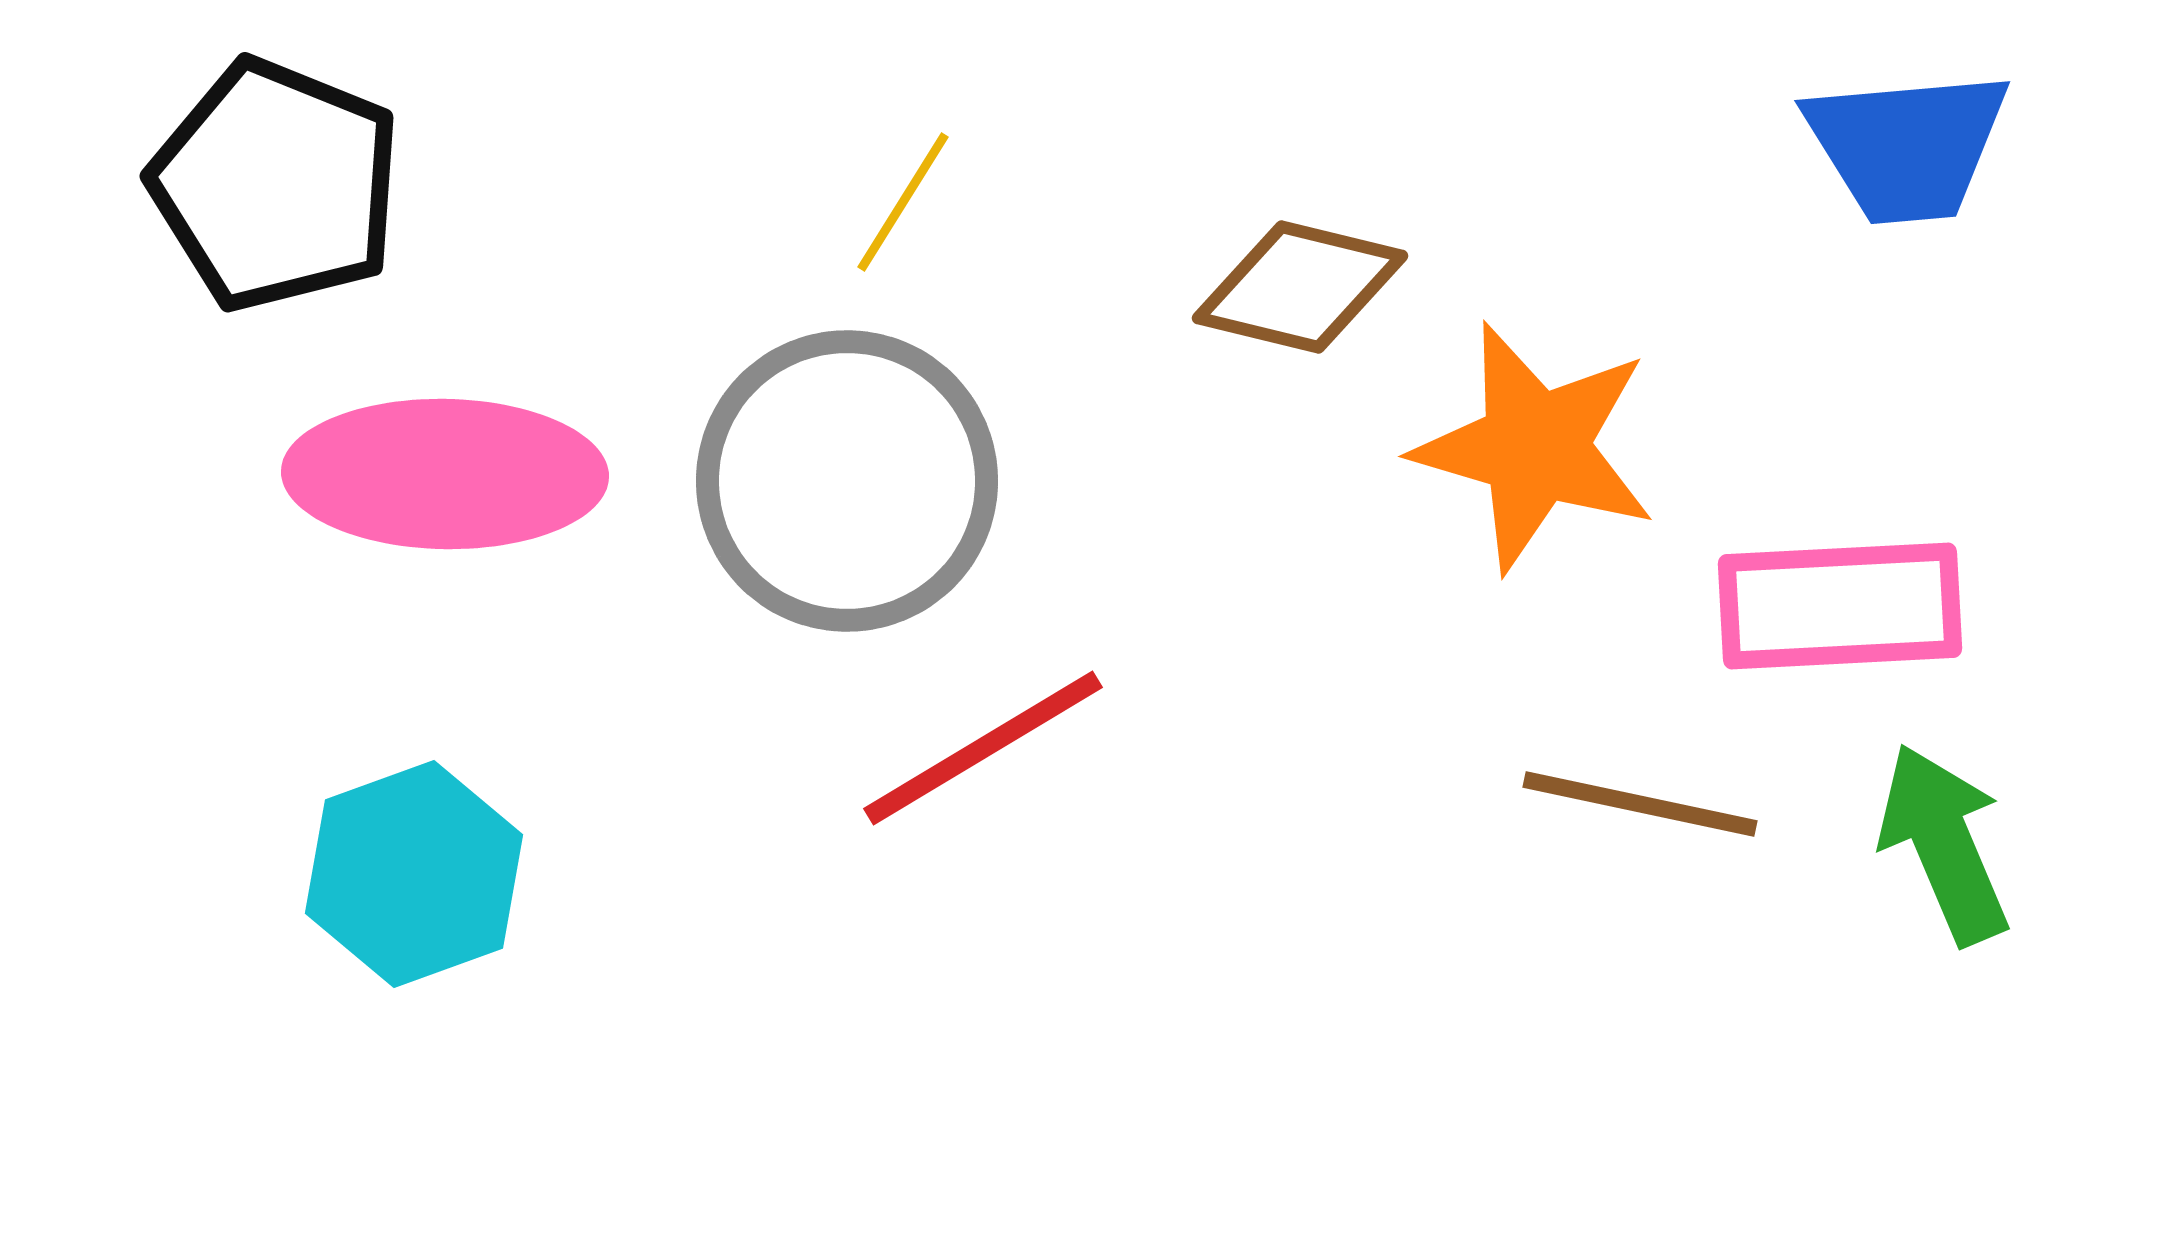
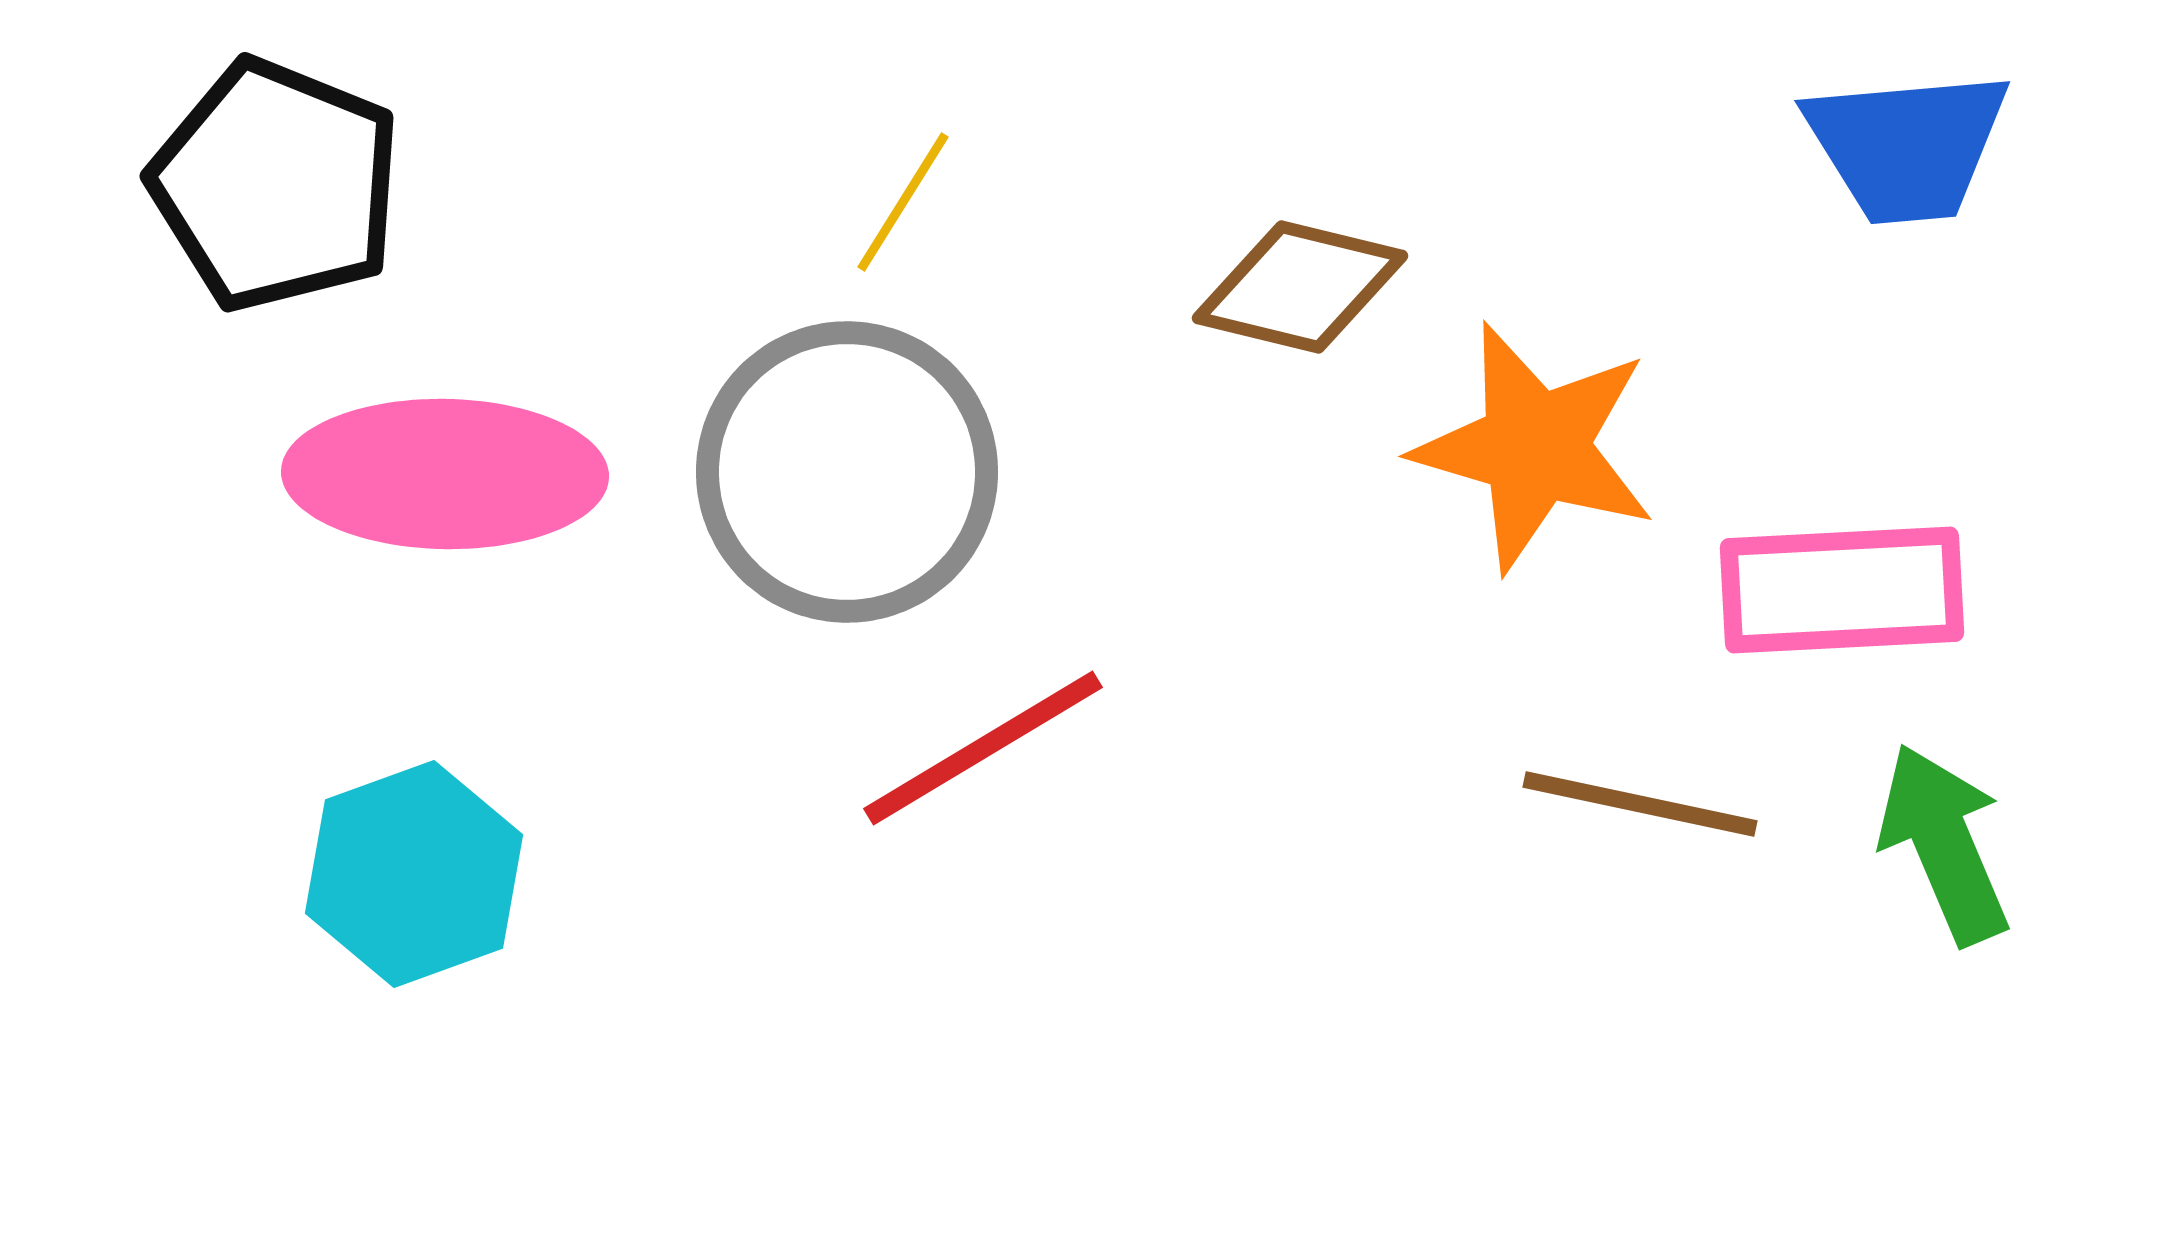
gray circle: moved 9 px up
pink rectangle: moved 2 px right, 16 px up
